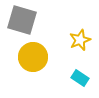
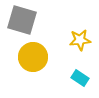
yellow star: rotated 15 degrees clockwise
